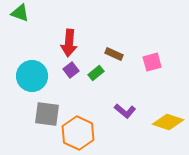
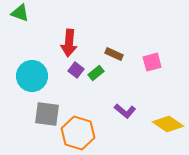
purple square: moved 5 px right; rotated 14 degrees counterclockwise
yellow diamond: moved 2 px down; rotated 16 degrees clockwise
orange hexagon: rotated 8 degrees counterclockwise
